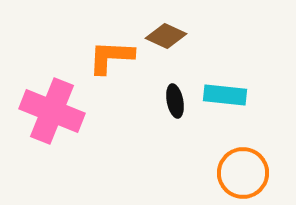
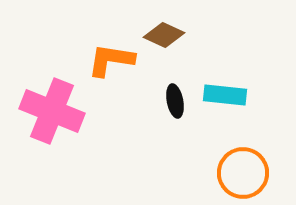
brown diamond: moved 2 px left, 1 px up
orange L-shape: moved 3 px down; rotated 6 degrees clockwise
